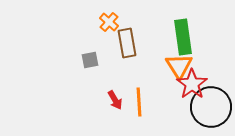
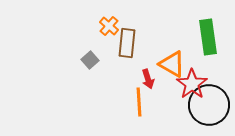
orange cross: moved 4 px down
green rectangle: moved 25 px right
brown rectangle: rotated 16 degrees clockwise
gray square: rotated 30 degrees counterclockwise
orange triangle: moved 7 px left, 2 px up; rotated 28 degrees counterclockwise
red arrow: moved 33 px right, 21 px up; rotated 12 degrees clockwise
black circle: moved 2 px left, 2 px up
